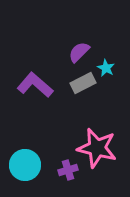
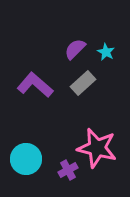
purple semicircle: moved 4 px left, 3 px up
cyan star: moved 16 px up
gray rectangle: rotated 15 degrees counterclockwise
cyan circle: moved 1 px right, 6 px up
purple cross: rotated 12 degrees counterclockwise
